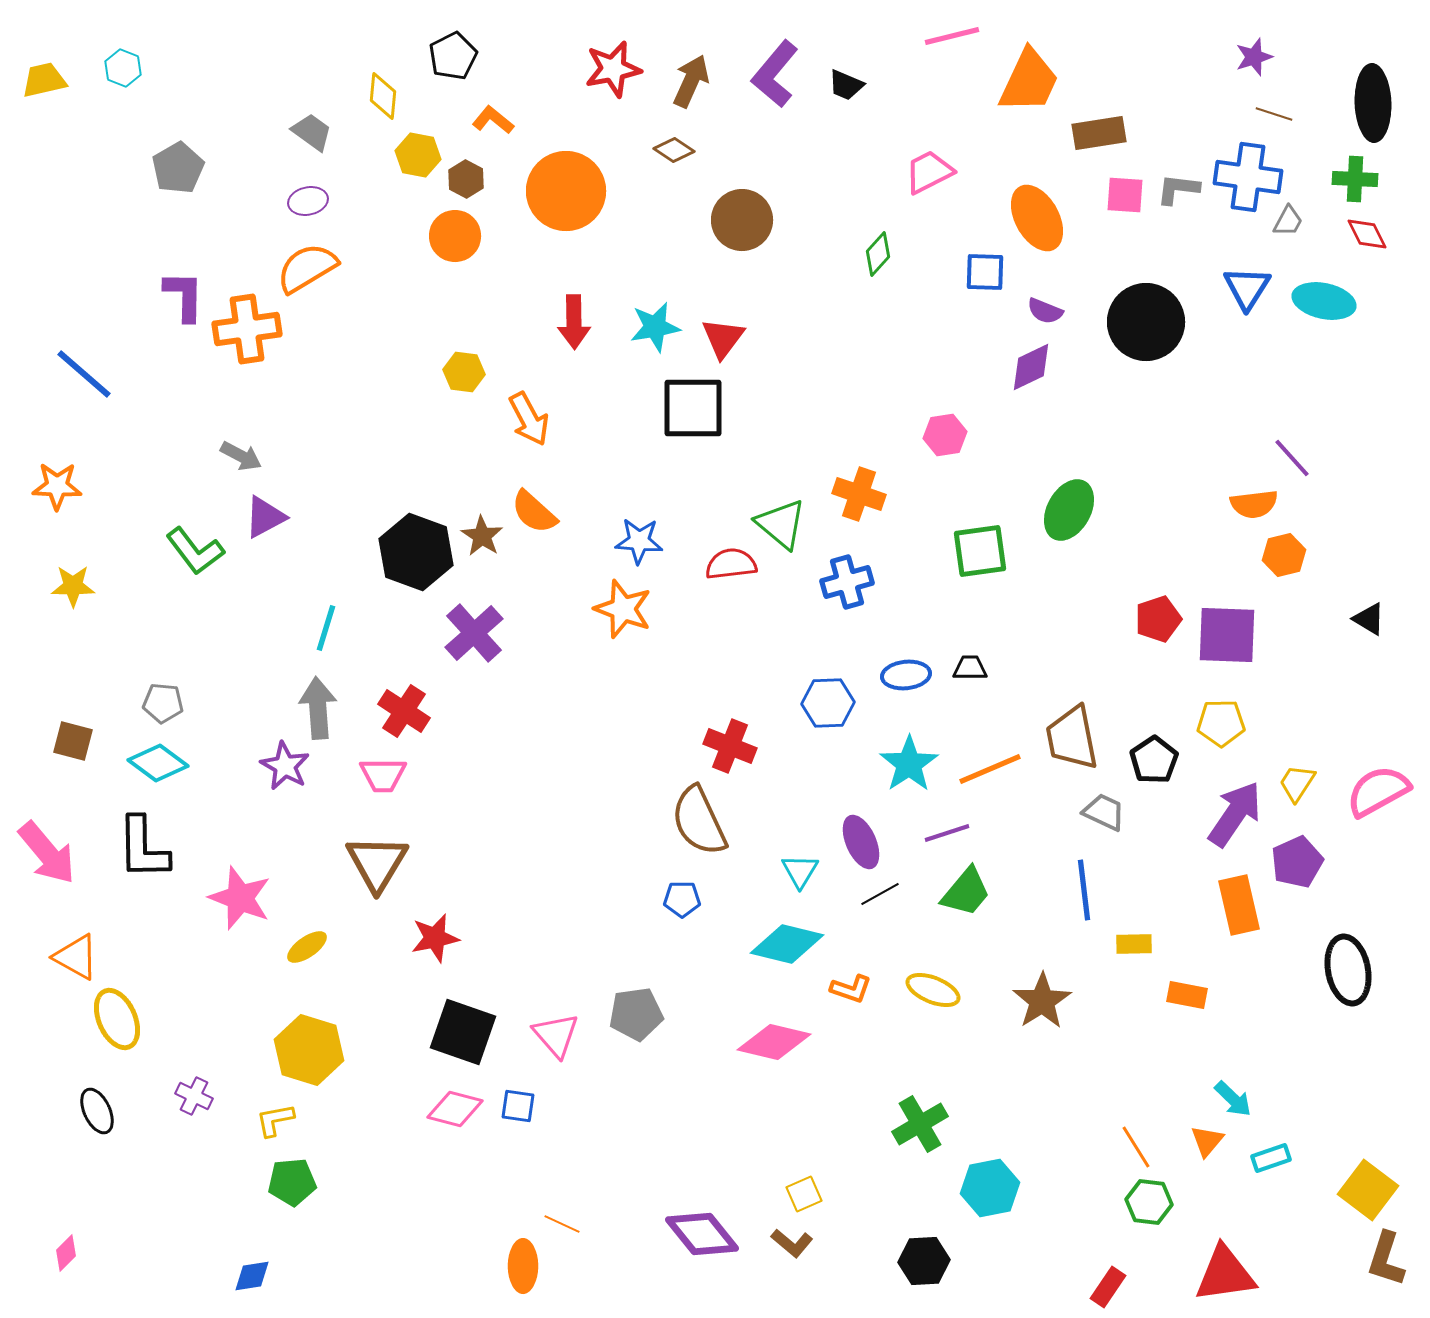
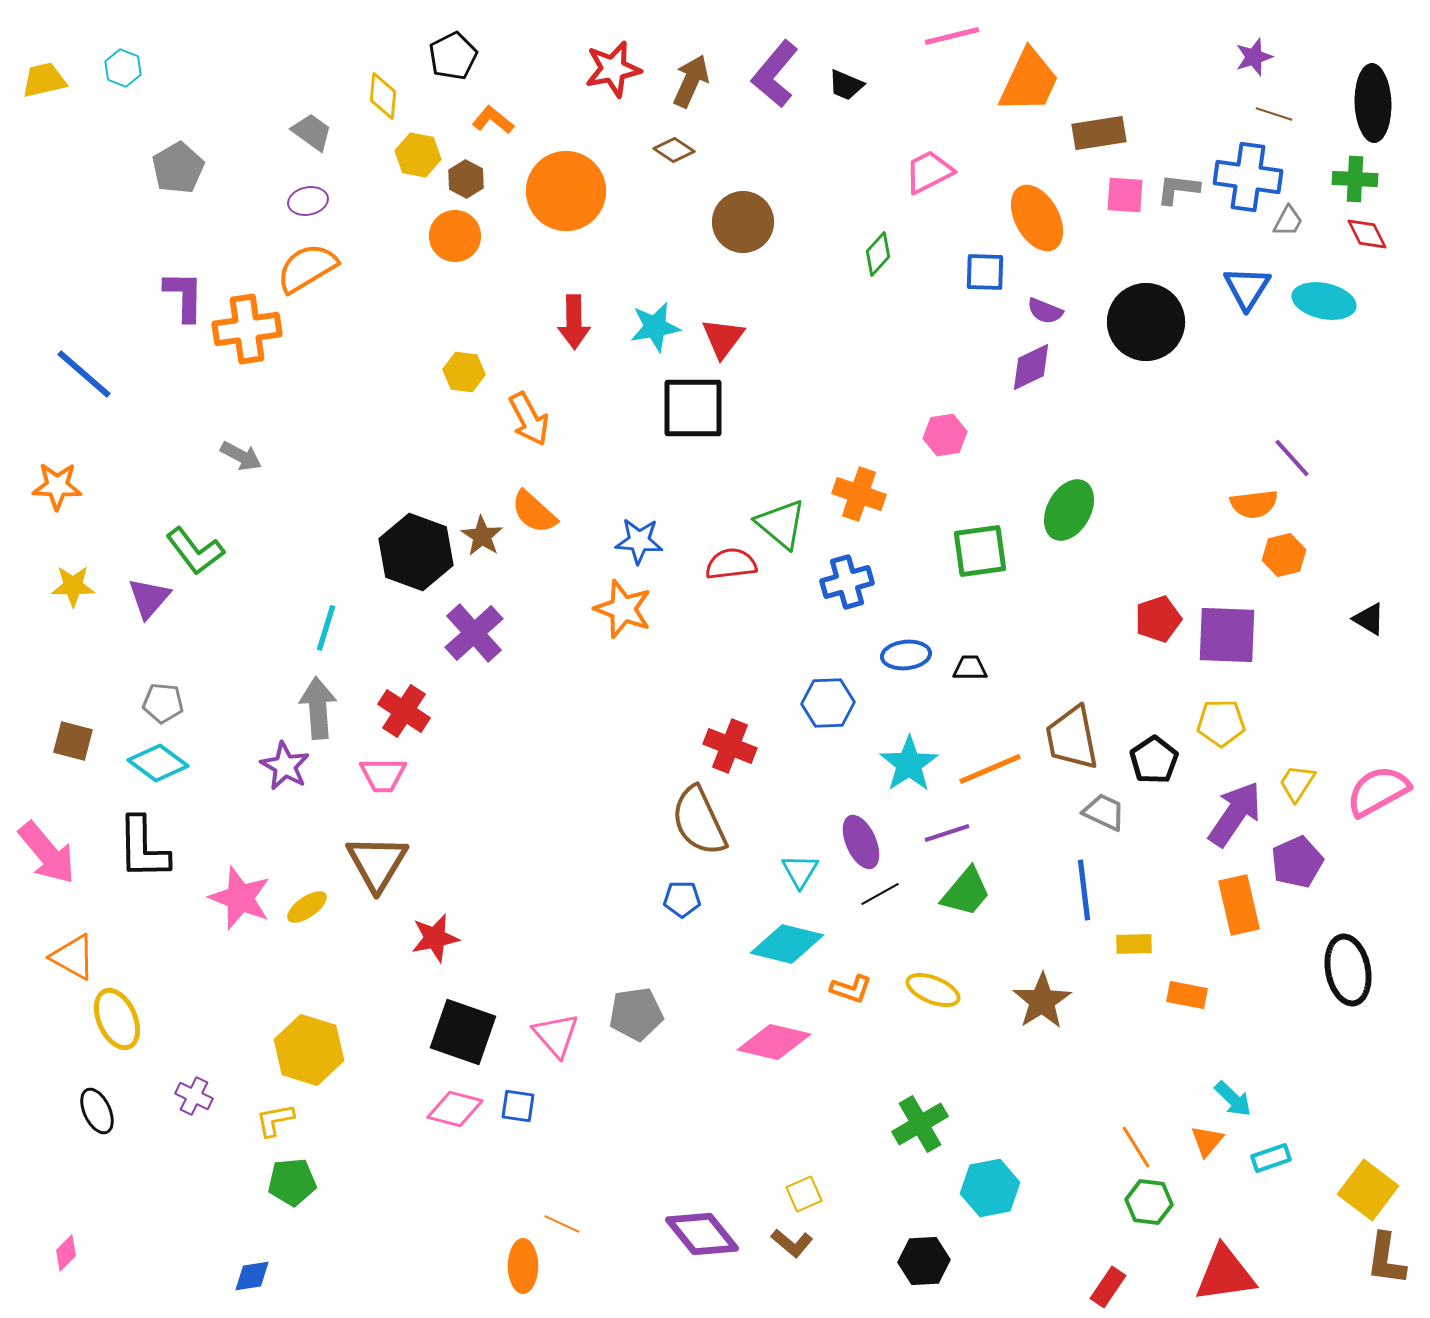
brown circle at (742, 220): moved 1 px right, 2 px down
purple triangle at (265, 517): moved 116 px left, 81 px down; rotated 21 degrees counterclockwise
blue ellipse at (906, 675): moved 20 px up
yellow ellipse at (307, 947): moved 40 px up
orange triangle at (76, 957): moved 3 px left
brown L-shape at (1386, 1259): rotated 10 degrees counterclockwise
